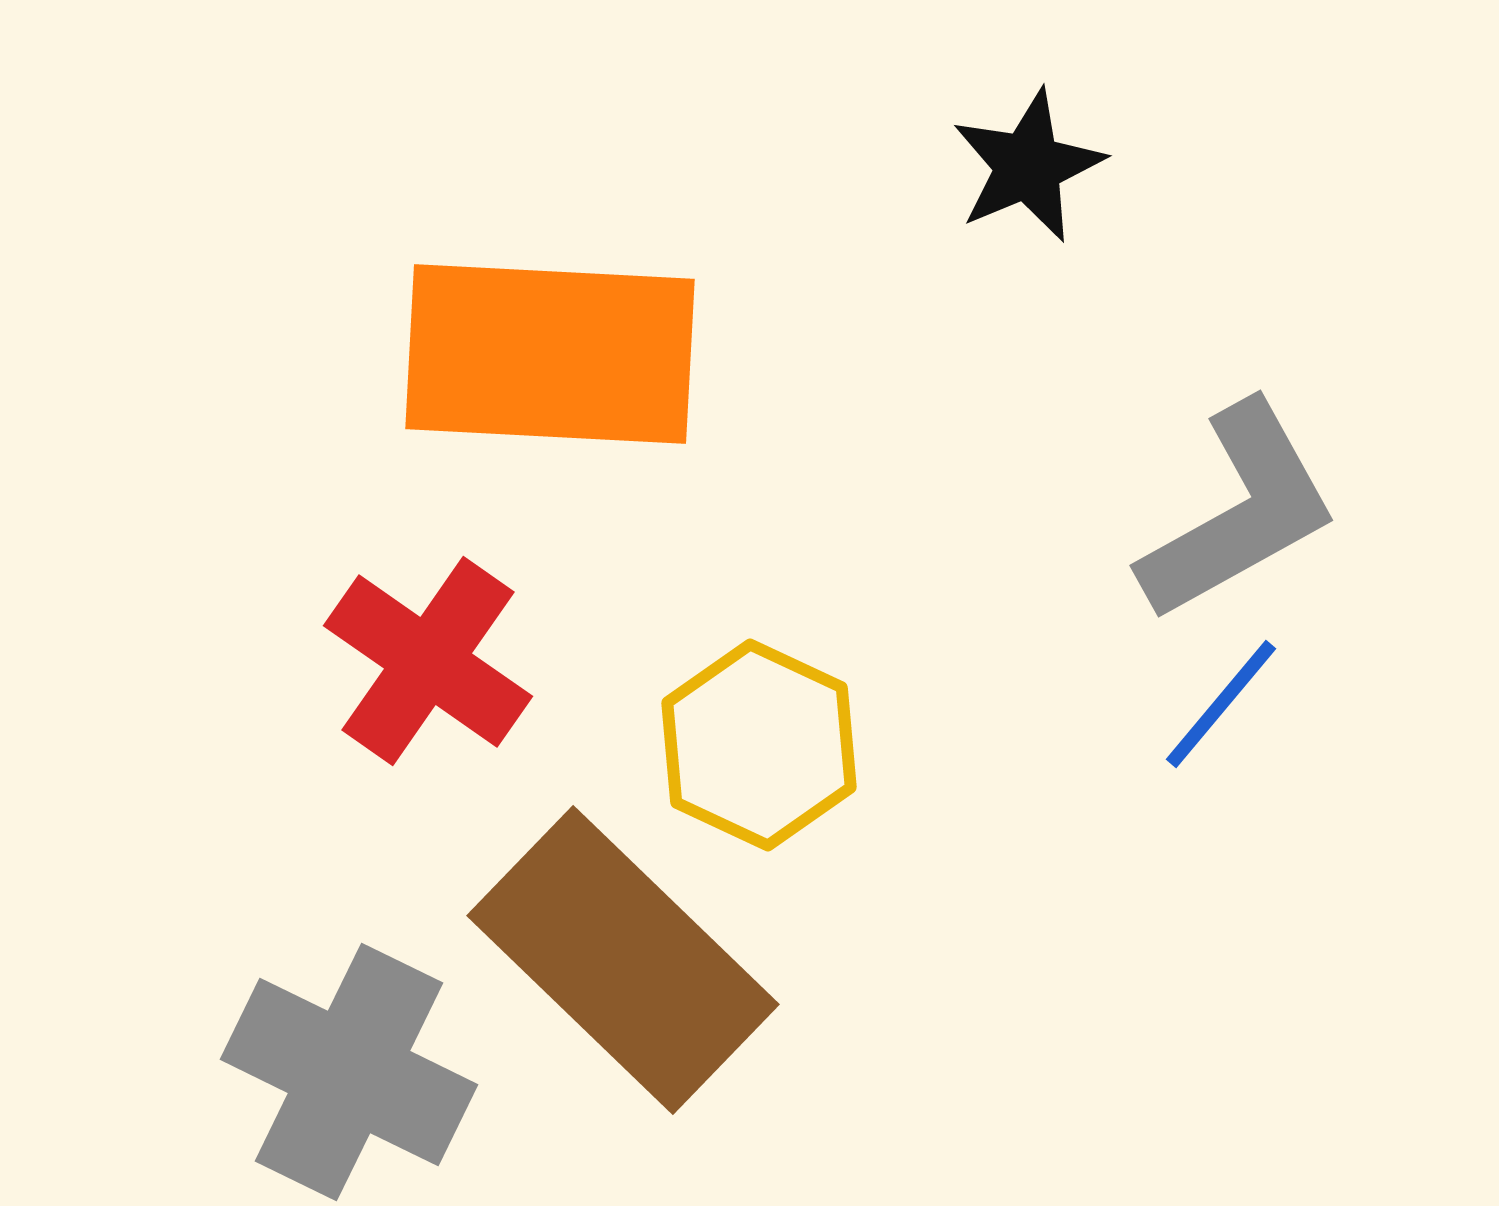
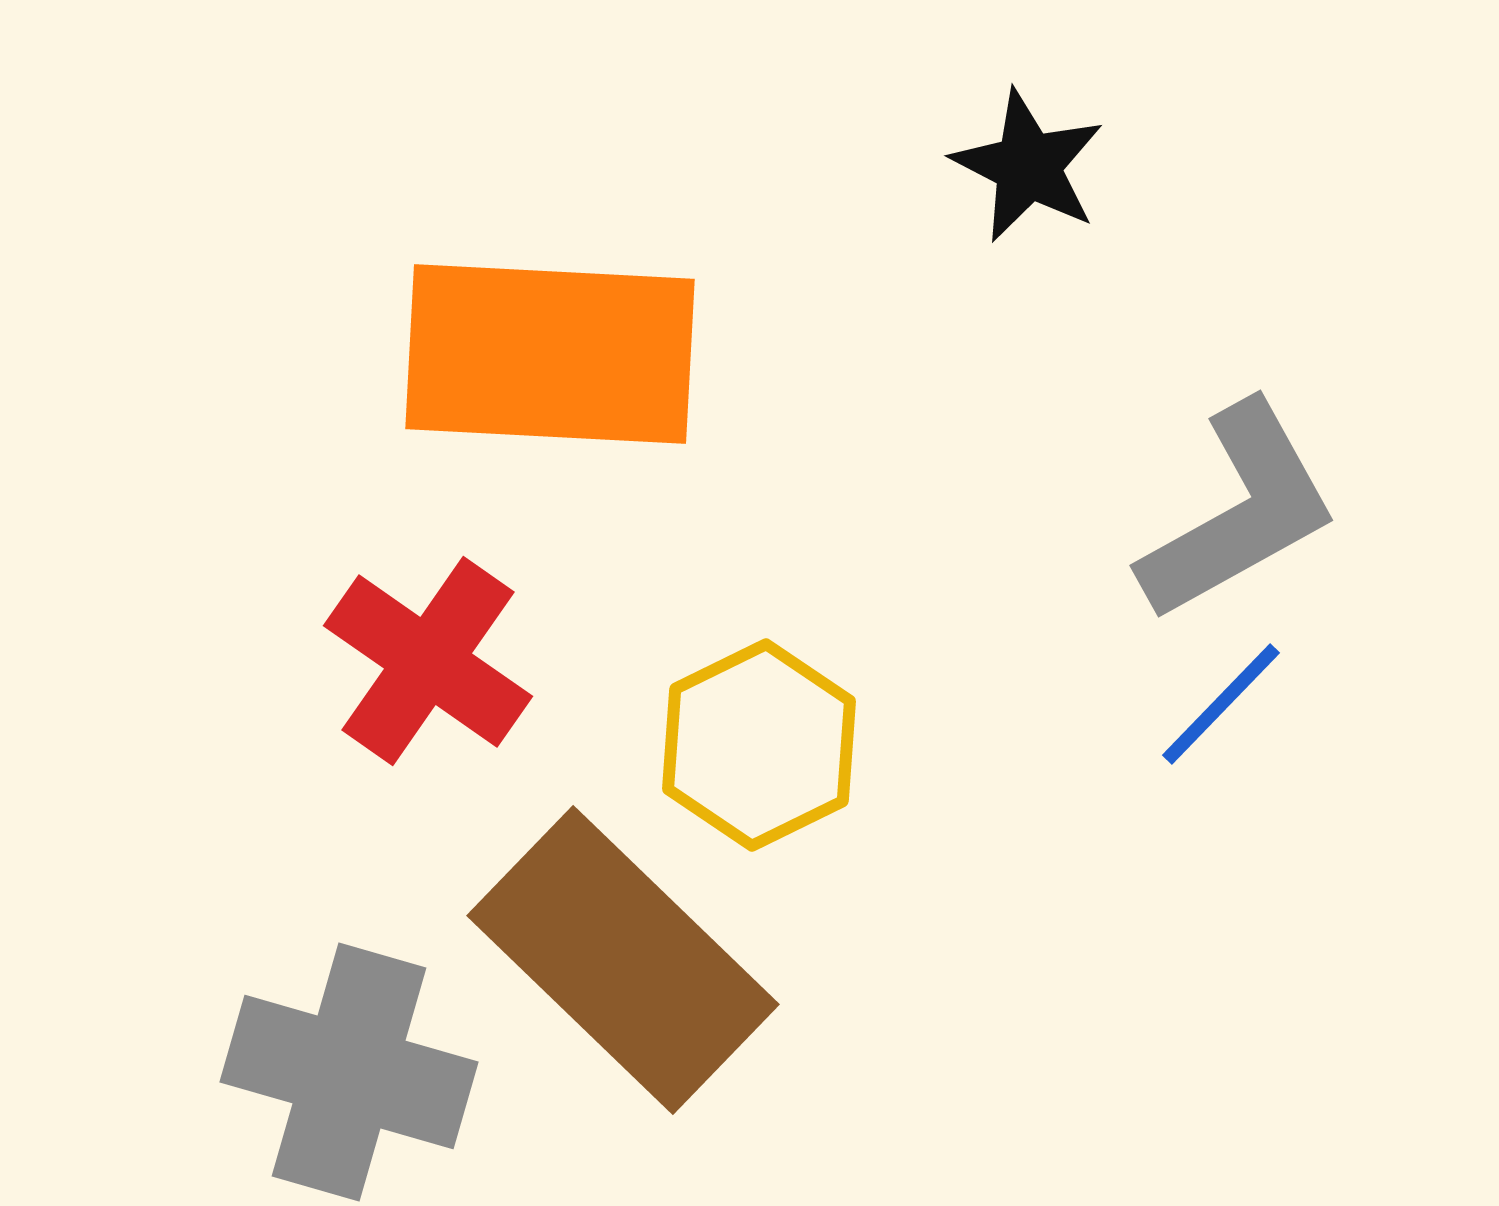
black star: rotated 22 degrees counterclockwise
blue line: rotated 4 degrees clockwise
yellow hexagon: rotated 9 degrees clockwise
gray cross: rotated 10 degrees counterclockwise
